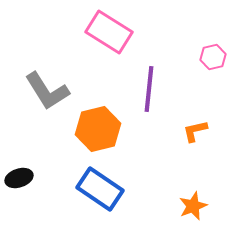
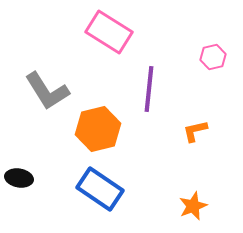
black ellipse: rotated 28 degrees clockwise
